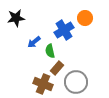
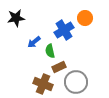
brown rectangle: moved 2 px right, 1 px up; rotated 24 degrees clockwise
